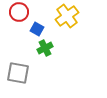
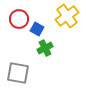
red circle: moved 7 px down
